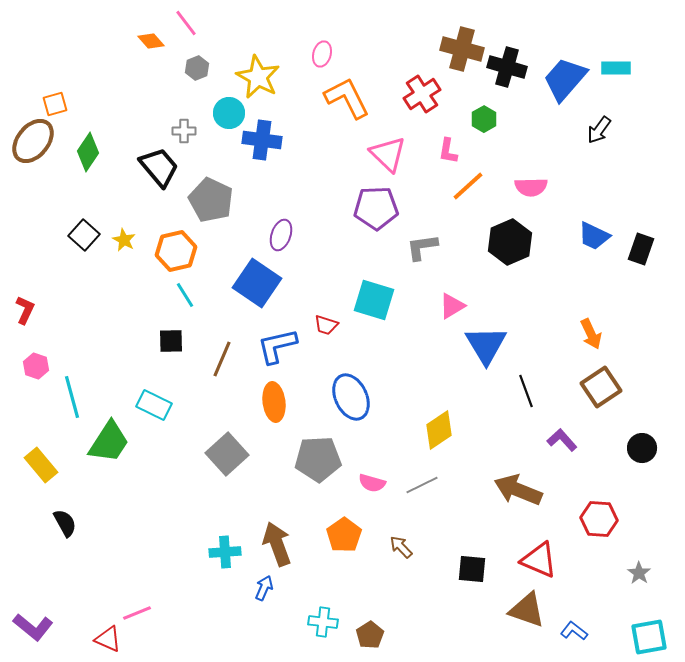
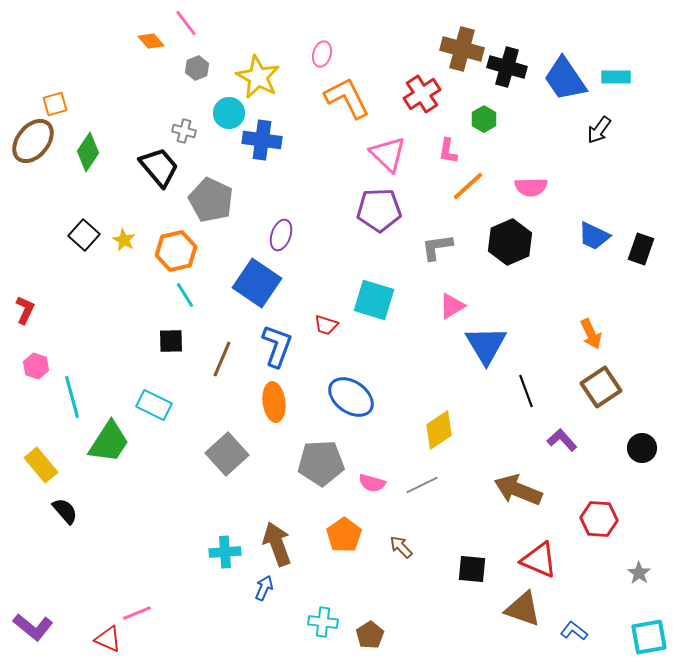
cyan rectangle at (616, 68): moved 9 px down
blue trapezoid at (565, 79): rotated 75 degrees counterclockwise
gray cross at (184, 131): rotated 15 degrees clockwise
purple pentagon at (376, 208): moved 3 px right, 2 px down
gray L-shape at (422, 247): moved 15 px right
blue L-shape at (277, 346): rotated 123 degrees clockwise
blue ellipse at (351, 397): rotated 30 degrees counterclockwise
gray pentagon at (318, 459): moved 3 px right, 4 px down
black semicircle at (65, 523): moved 12 px up; rotated 12 degrees counterclockwise
brown triangle at (527, 610): moved 4 px left, 1 px up
